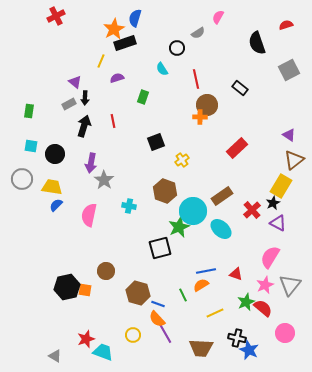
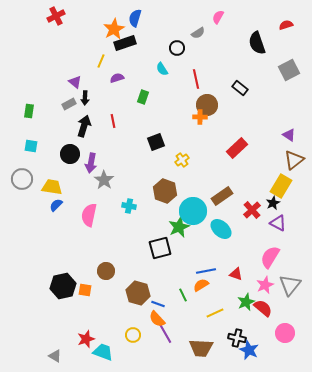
black circle at (55, 154): moved 15 px right
black hexagon at (67, 287): moved 4 px left, 1 px up
